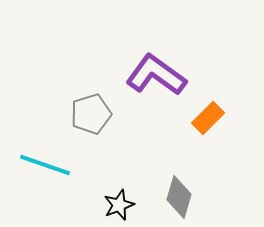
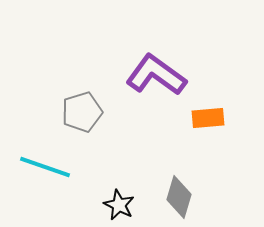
gray pentagon: moved 9 px left, 2 px up
orange rectangle: rotated 40 degrees clockwise
cyan line: moved 2 px down
black star: rotated 24 degrees counterclockwise
